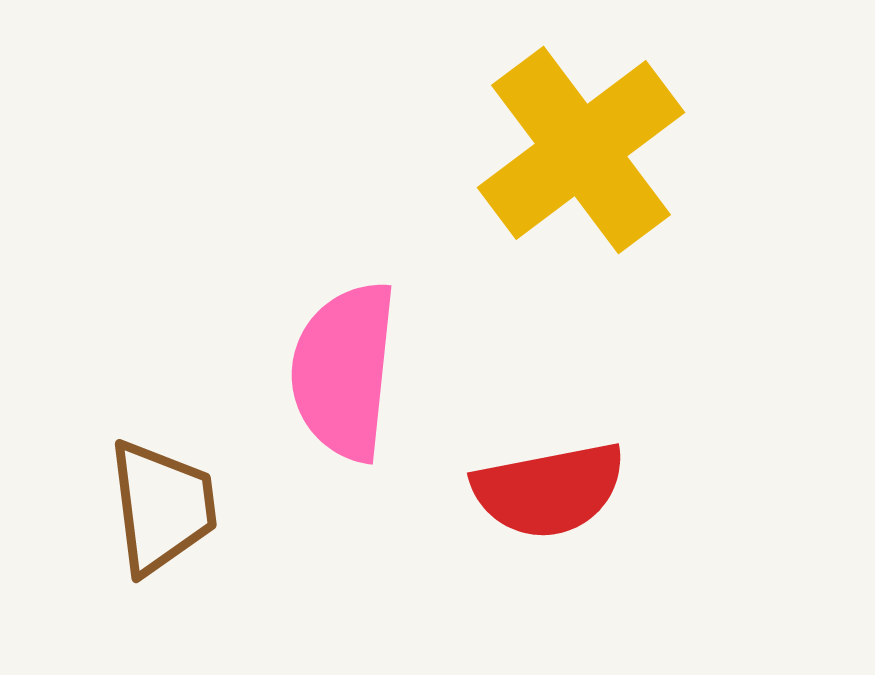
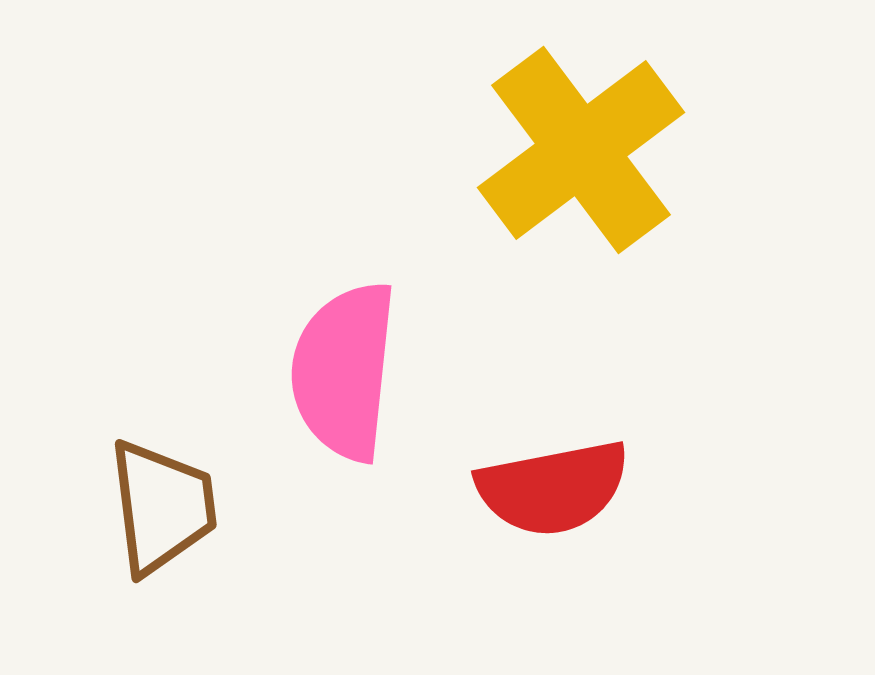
red semicircle: moved 4 px right, 2 px up
